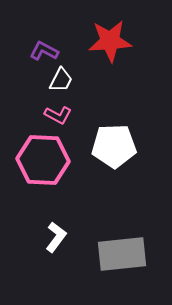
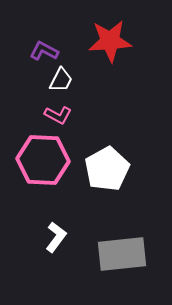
white pentagon: moved 7 px left, 23 px down; rotated 27 degrees counterclockwise
